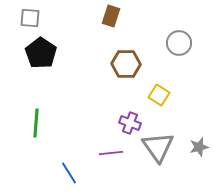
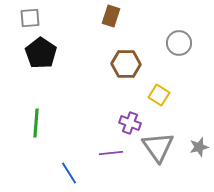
gray square: rotated 10 degrees counterclockwise
